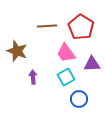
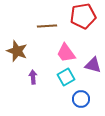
red pentagon: moved 2 px right, 11 px up; rotated 30 degrees clockwise
purple triangle: moved 1 px right, 1 px down; rotated 18 degrees clockwise
blue circle: moved 2 px right
